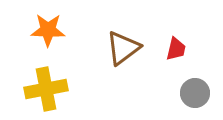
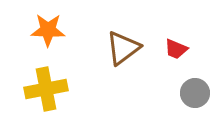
red trapezoid: rotated 100 degrees clockwise
